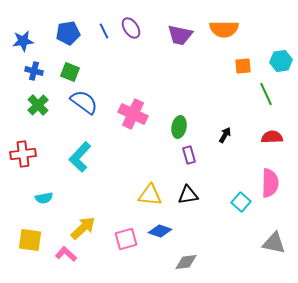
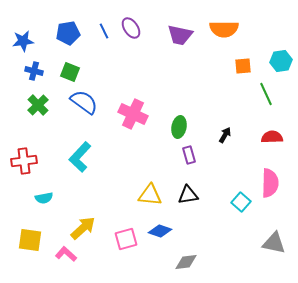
red cross: moved 1 px right, 7 px down
